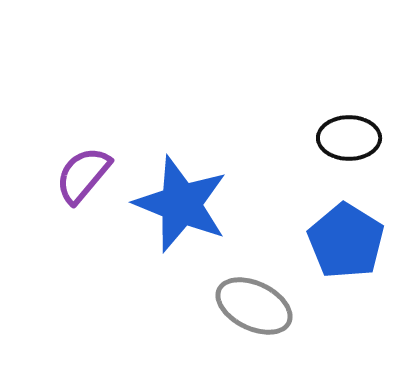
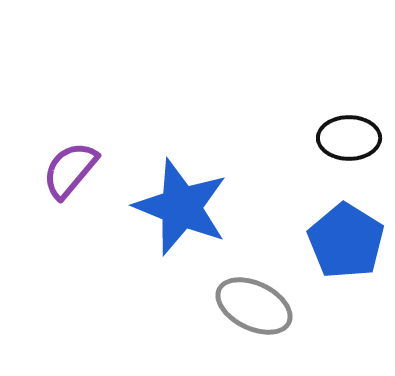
purple semicircle: moved 13 px left, 5 px up
blue star: moved 3 px down
